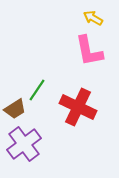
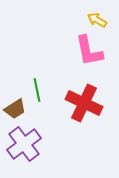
yellow arrow: moved 4 px right, 2 px down
green line: rotated 45 degrees counterclockwise
red cross: moved 6 px right, 4 px up
